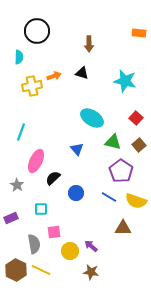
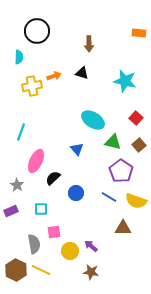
cyan ellipse: moved 1 px right, 2 px down
purple rectangle: moved 7 px up
